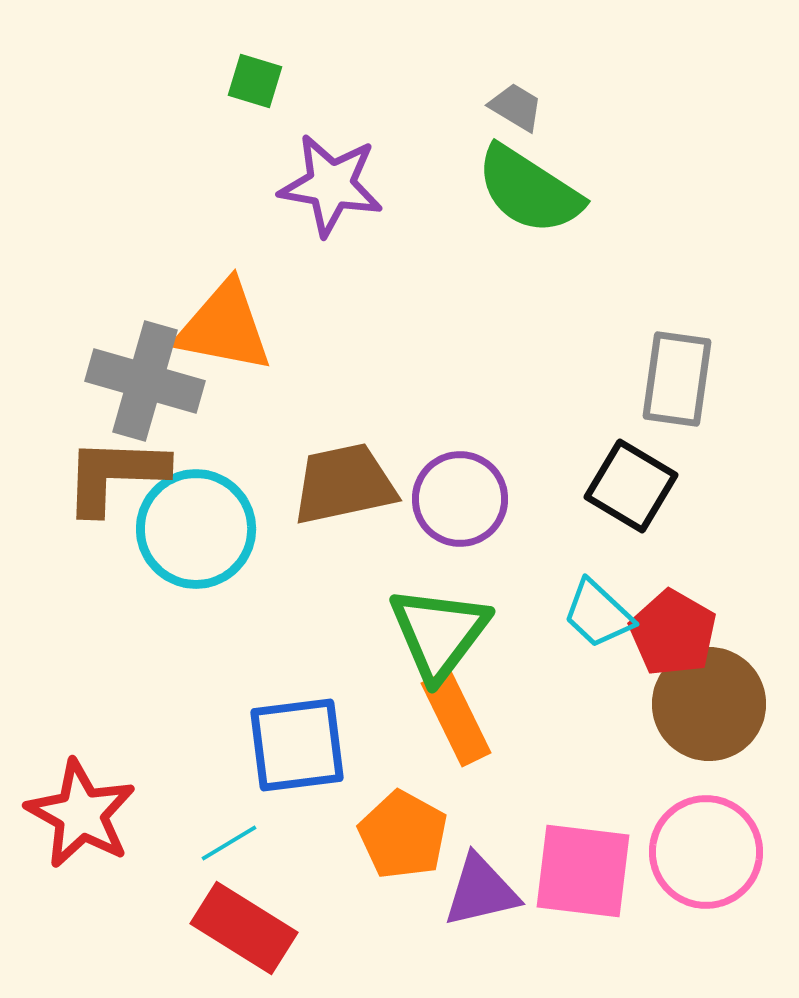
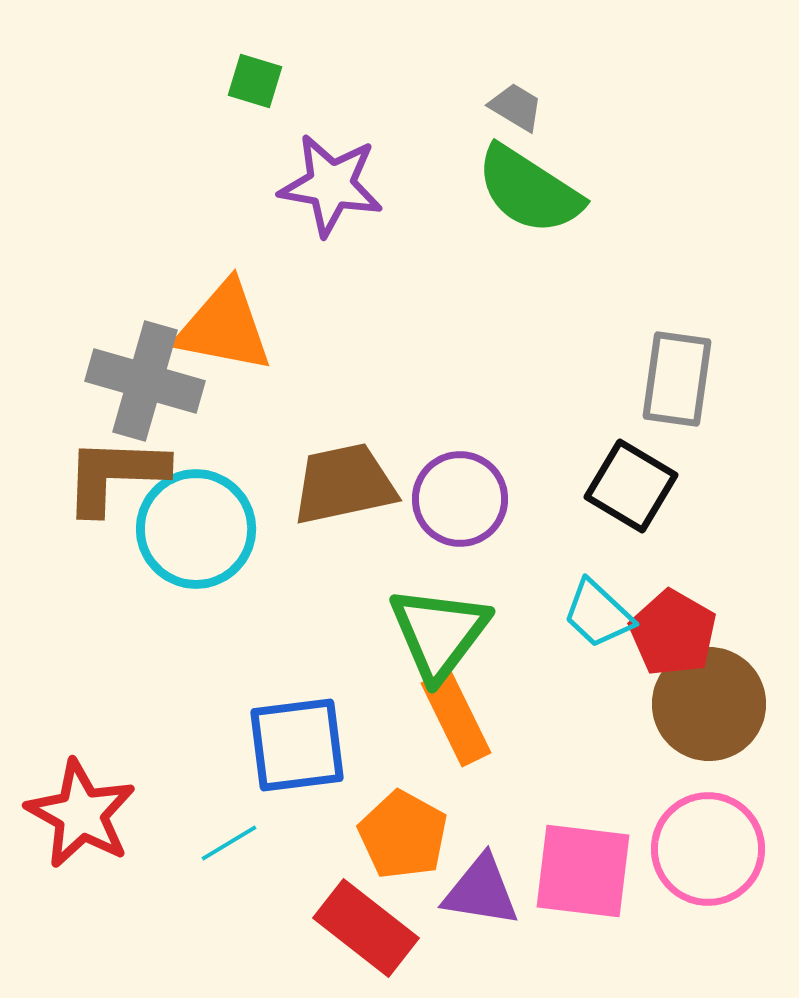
pink circle: moved 2 px right, 3 px up
purple triangle: rotated 22 degrees clockwise
red rectangle: moved 122 px right; rotated 6 degrees clockwise
